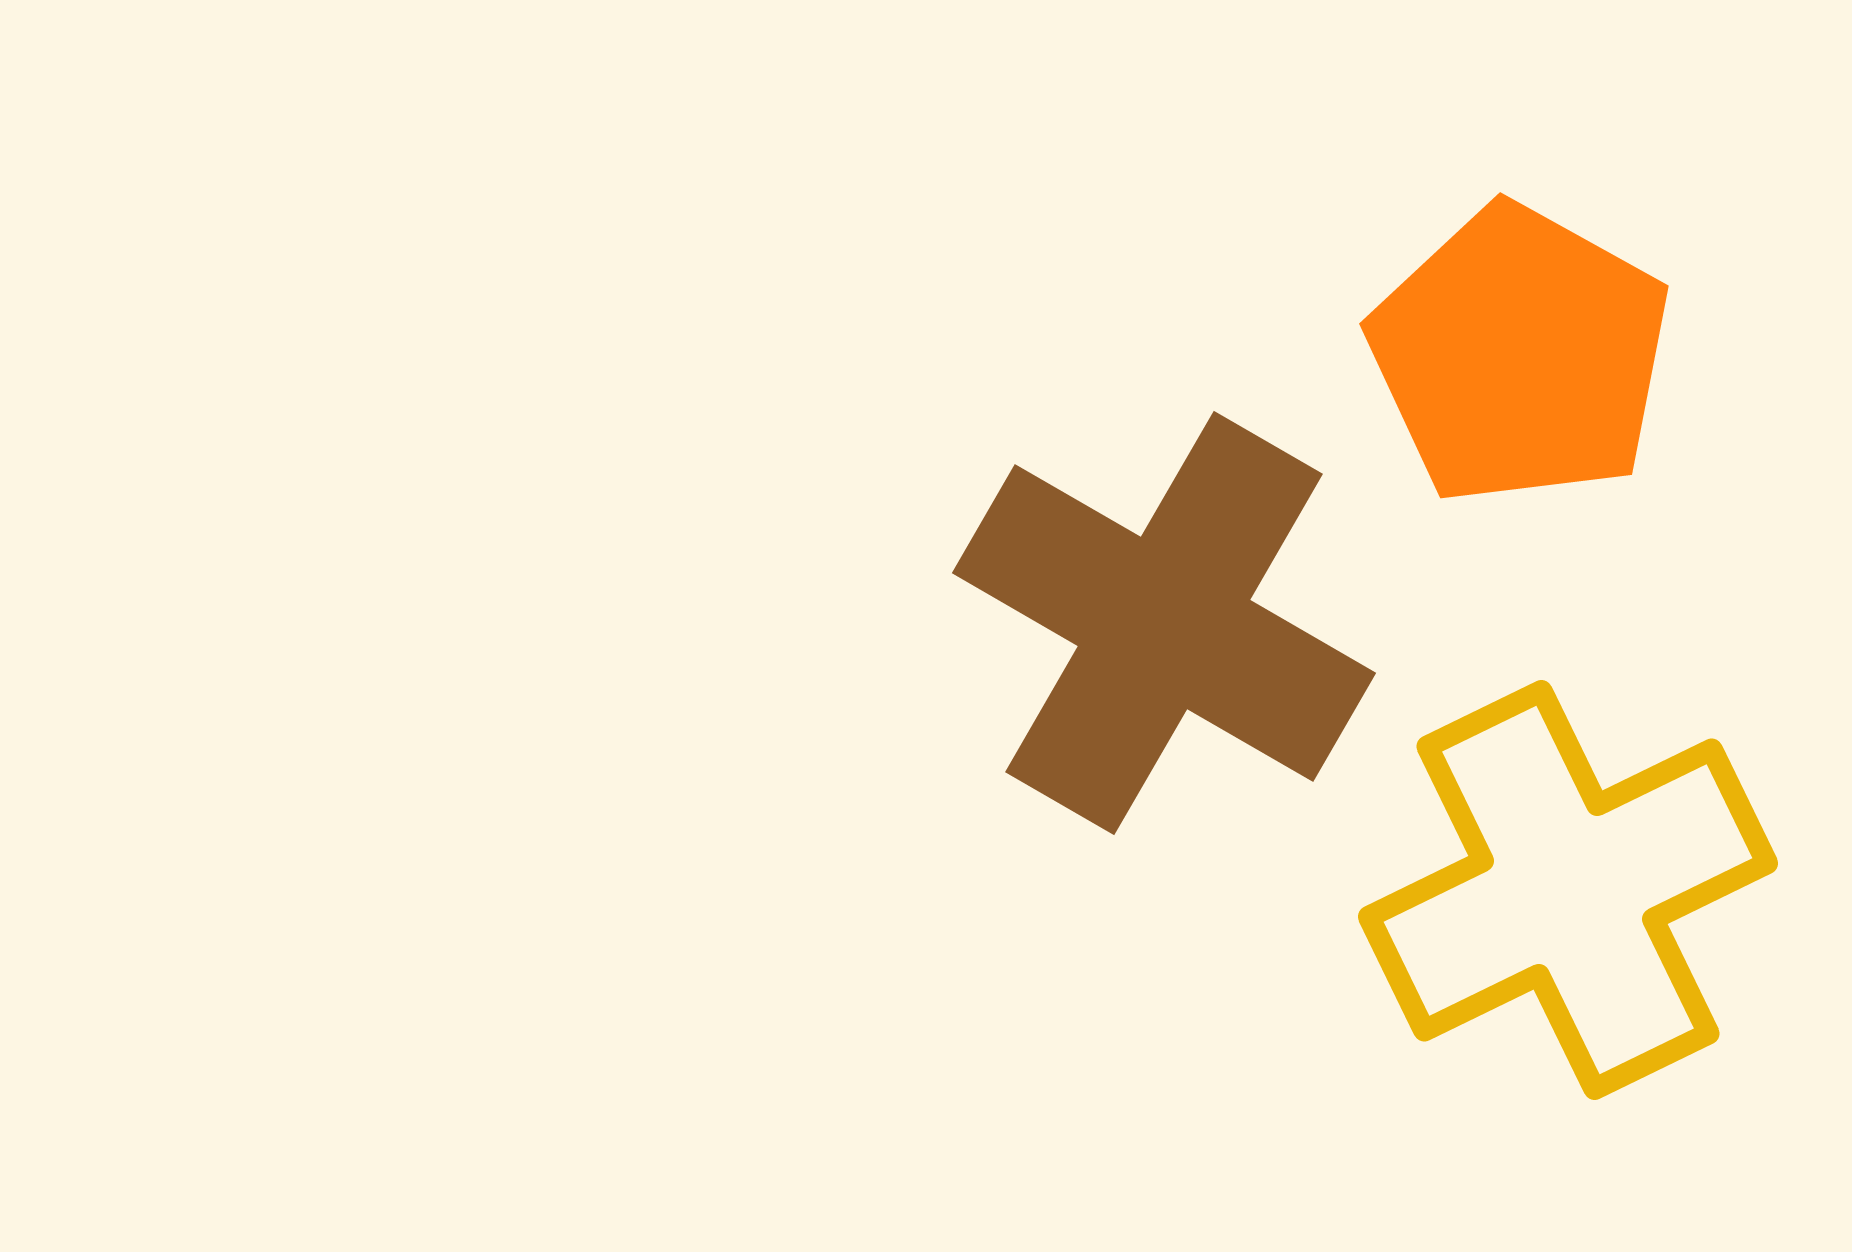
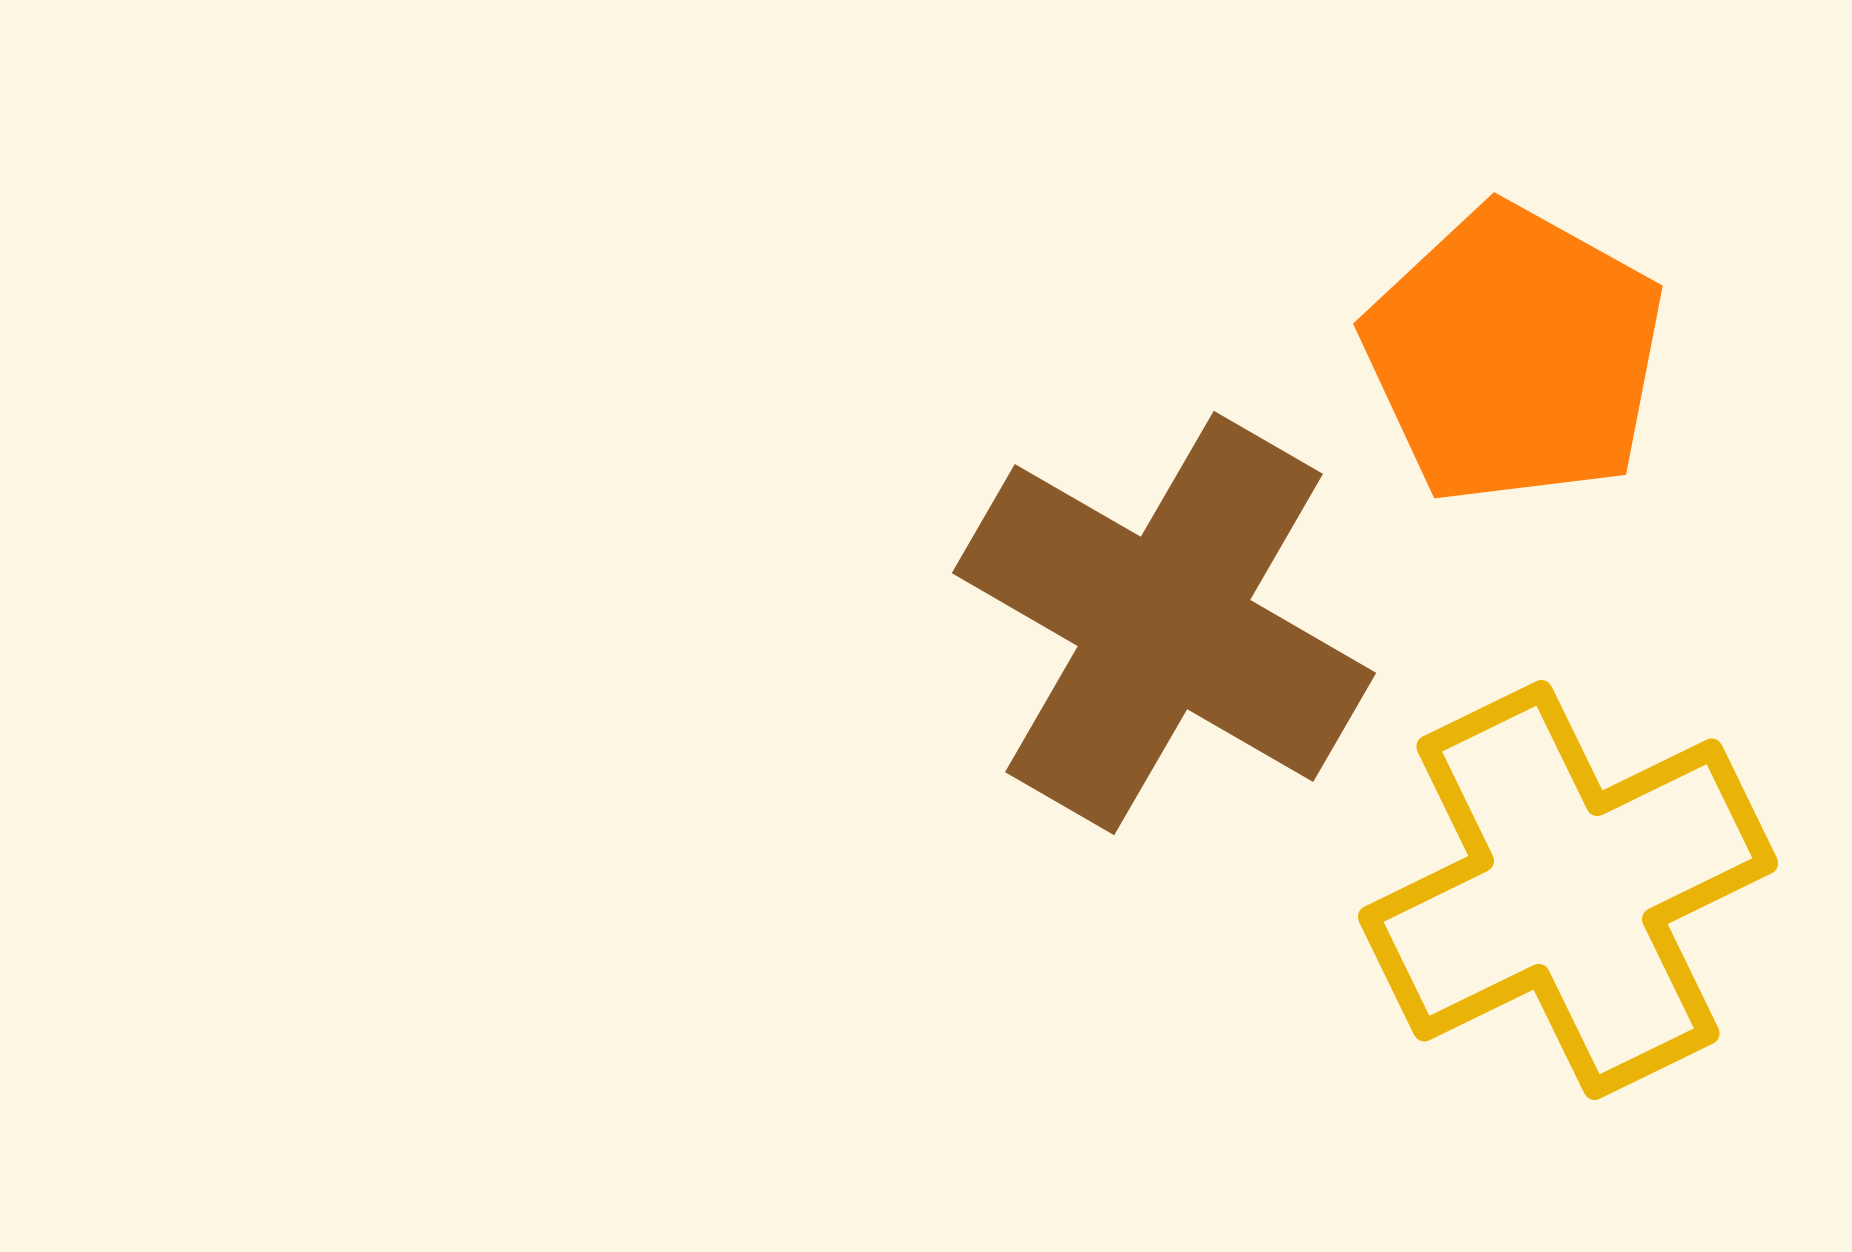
orange pentagon: moved 6 px left
